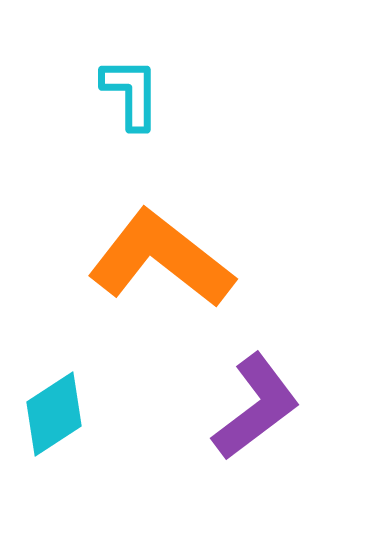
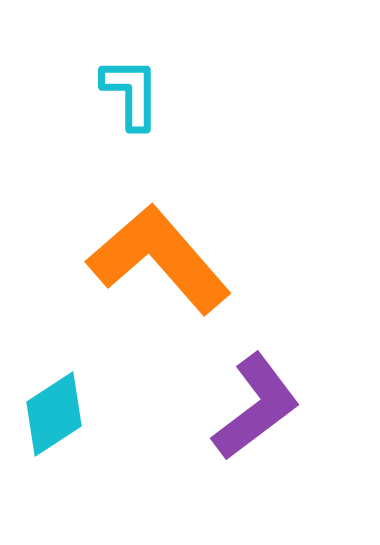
orange L-shape: moved 2 px left; rotated 11 degrees clockwise
